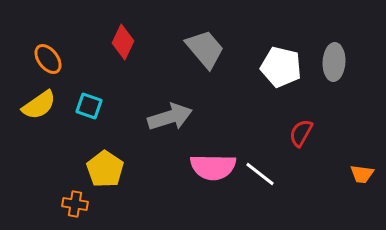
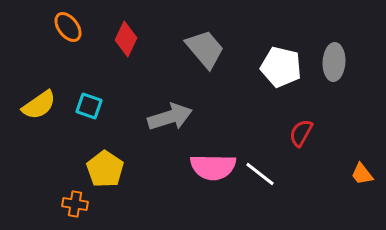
red diamond: moved 3 px right, 3 px up
orange ellipse: moved 20 px right, 32 px up
orange trapezoid: rotated 45 degrees clockwise
